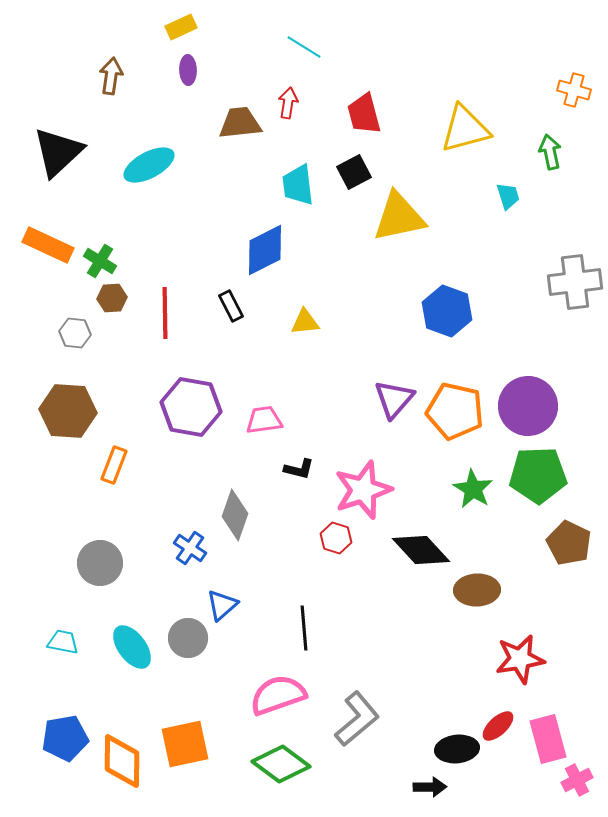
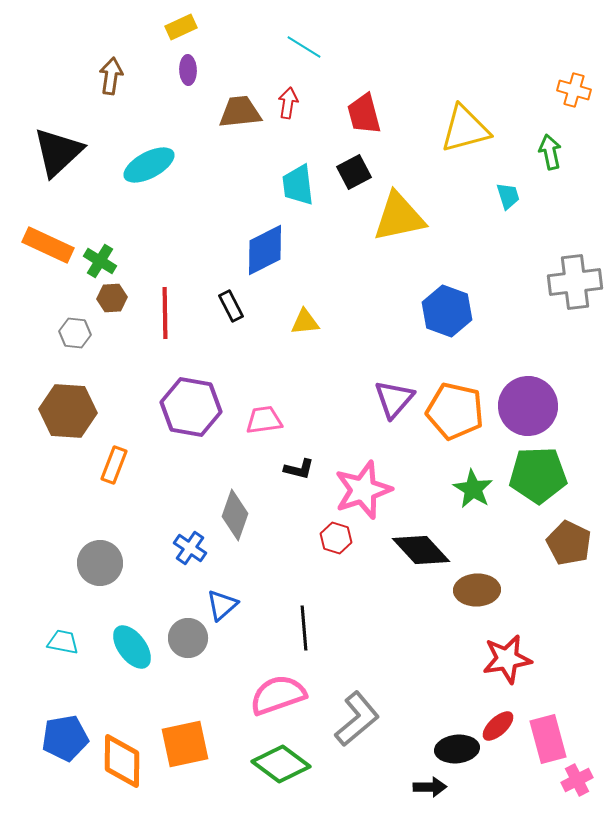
brown trapezoid at (240, 123): moved 11 px up
red star at (520, 659): moved 13 px left
